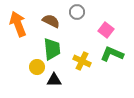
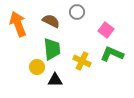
black triangle: moved 1 px right
